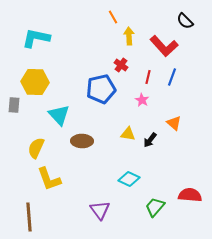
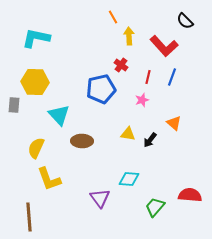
pink star: rotated 24 degrees clockwise
cyan diamond: rotated 20 degrees counterclockwise
purple triangle: moved 12 px up
